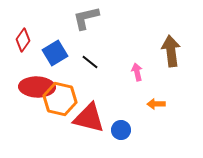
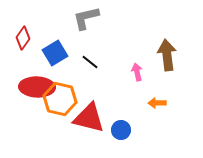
red diamond: moved 2 px up
brown arrow: moved 4 px left, 4 px down
orange arrow: moved 1 px right, 1 px up
